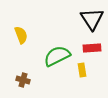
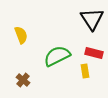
red rectangle: moved 2 px right, 5 px down; rotated 18 degrees clockwise
yellow rectangle: moved 3 px right, 1 px down
brown cross: rotated 24 degrees clockwise
